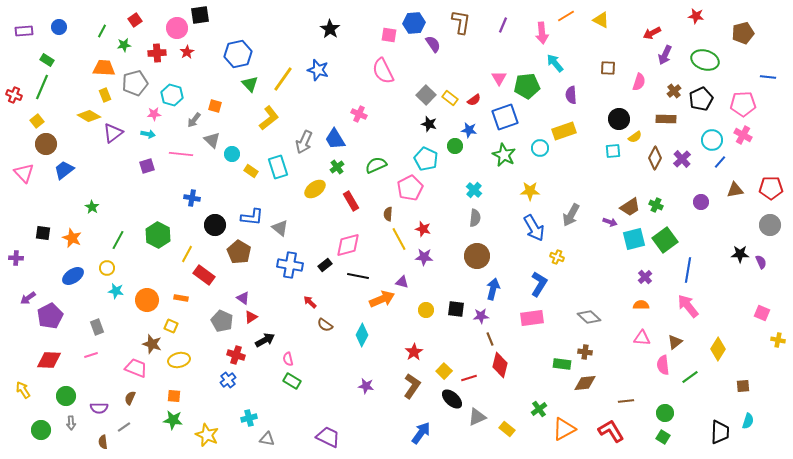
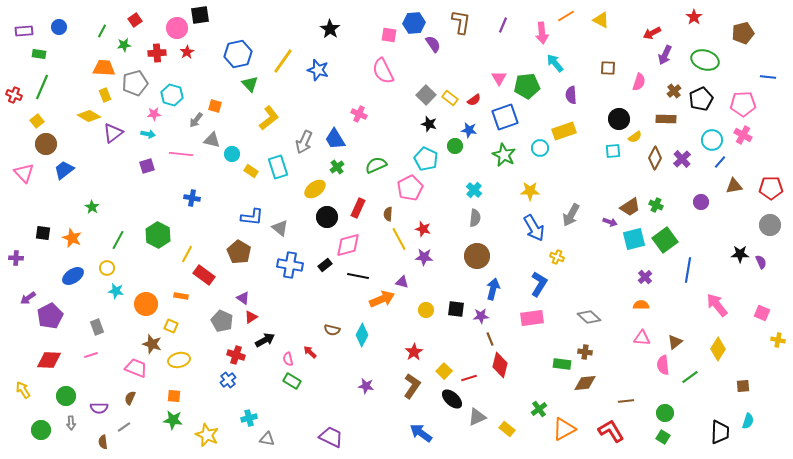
red star at (696, 16): moved 2 px left, 1 px down; rotated 28 degrees clockwise
green rectangle at (47, 60): moved 8 px left, 6 px up; rotated 24 degrees counterclockwise
yellow line at (283, 79): moved 18 px up
gray arrow at (194, 120): moved 2 px right
gray triangle at (212, 140): rotated 30 degrees counterclockwise
brown triangle at (735, 190): moved 1 px left, 4 px up
red rectangle at (351, 201): moved 7 px right, 7 px down; rotated 54 degrees clockwise
black circle at (215, 225): moved 112 px right, 8 px up
orange rectangle at (181, 298): moved 2 px up
orange circle at (147, 300): moved 1 px left, 4 px down
red arrow at (310, 302): moved 50 px down
pink arrow at (688, 306): moved 29 px right, 1 px up
brown semicircle at (325, 325): moved 7 px right, 5 px down; rotated 21 degrees counterclockwise
blue arrow at (421, 433): rotated 90 degrees counterclockwise
purple trapezoid at (328, 437): moved 3 px right
